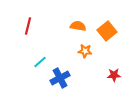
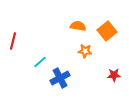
red line: moved 15 px left, 15 px down
